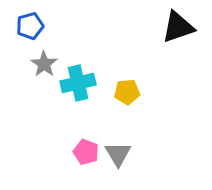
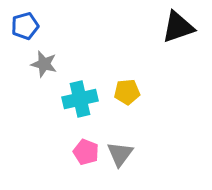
blue pentagon: moved 5 px left
gray star: rotated 20 degrees counterclockwise
cyan cross: moved 2 px right, 16 px down
gray triangle: moved 2 px right; rotated 8 degrees clockwise
